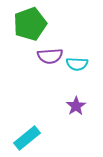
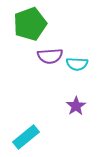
cyan rectangle: moved 1 px left, 1 px up
